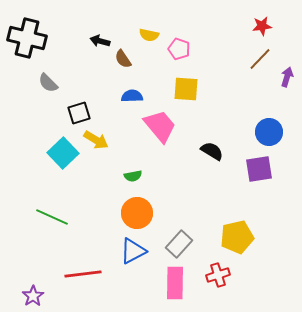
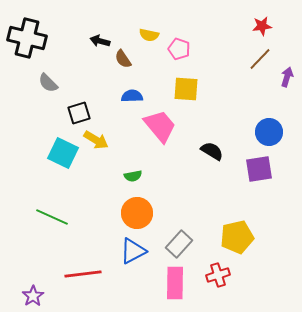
cyan square: rotated 20 degrees counterclockwise
